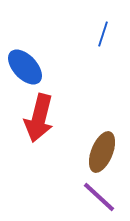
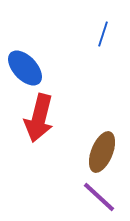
blue ellipse: moved 1 px down
